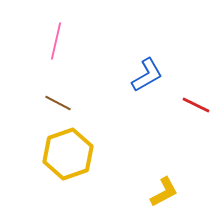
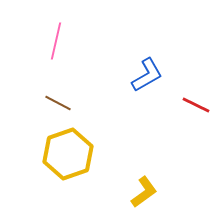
yellow L-shape: moved 20 px left; rotated 8 degrees counterclockwise
